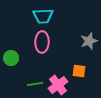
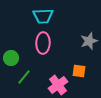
pink ellipse: moved 1 px right, 1 px down
green line: moved 11 px left, 7 px up; rotated 42 degrees counterclockwise
